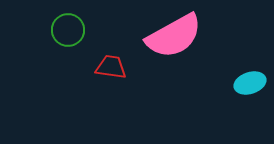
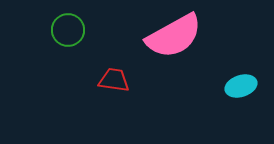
red trapezoid: moved 3 px right, 13 px down
cyan ellipse: moved 9 px left, 3 px down
